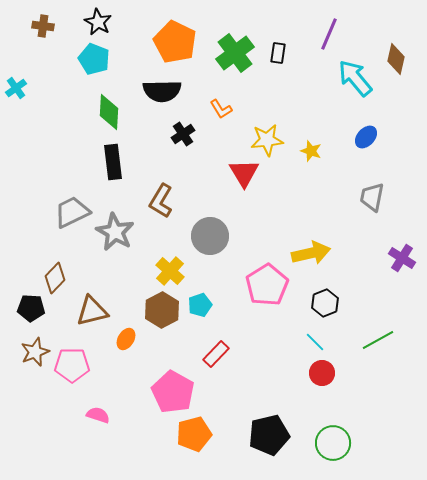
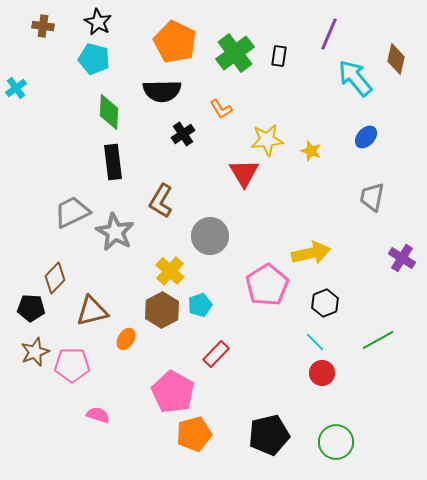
black rectangle at (278, 53): moved 1 px right, 3 px down
cyan pentagon at (94, 59): rotated 8 degrees counterclockwise
green circle at (333, 443): moved 3 px right, 1 px up
